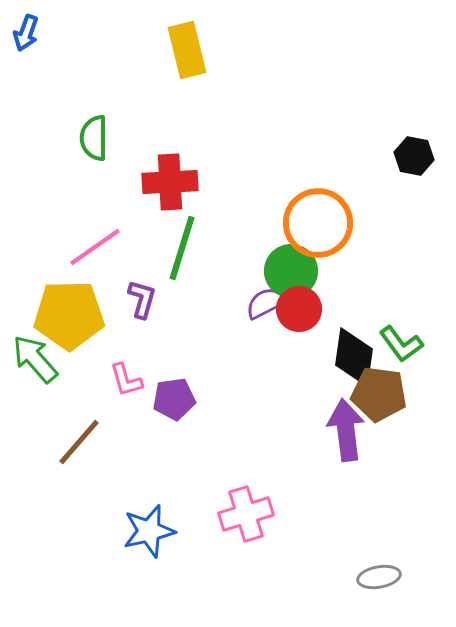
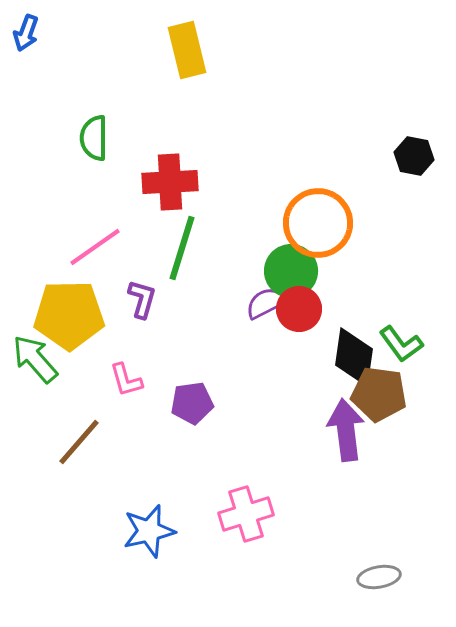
purple pentagon: moved 18 px right, 4 px down
